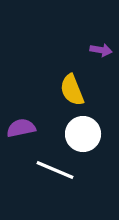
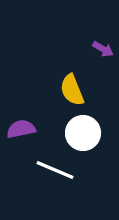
purple arrow: moved 2 px right, 1 px up; rotated 20 degrees clockwise
purple semicircle: moved 1 px down
white circle: moved 1 px up
